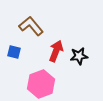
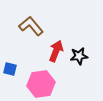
blue square: moved 4 px left, 17 px down
pink hexagon: rotated 12 degrees clockwise
